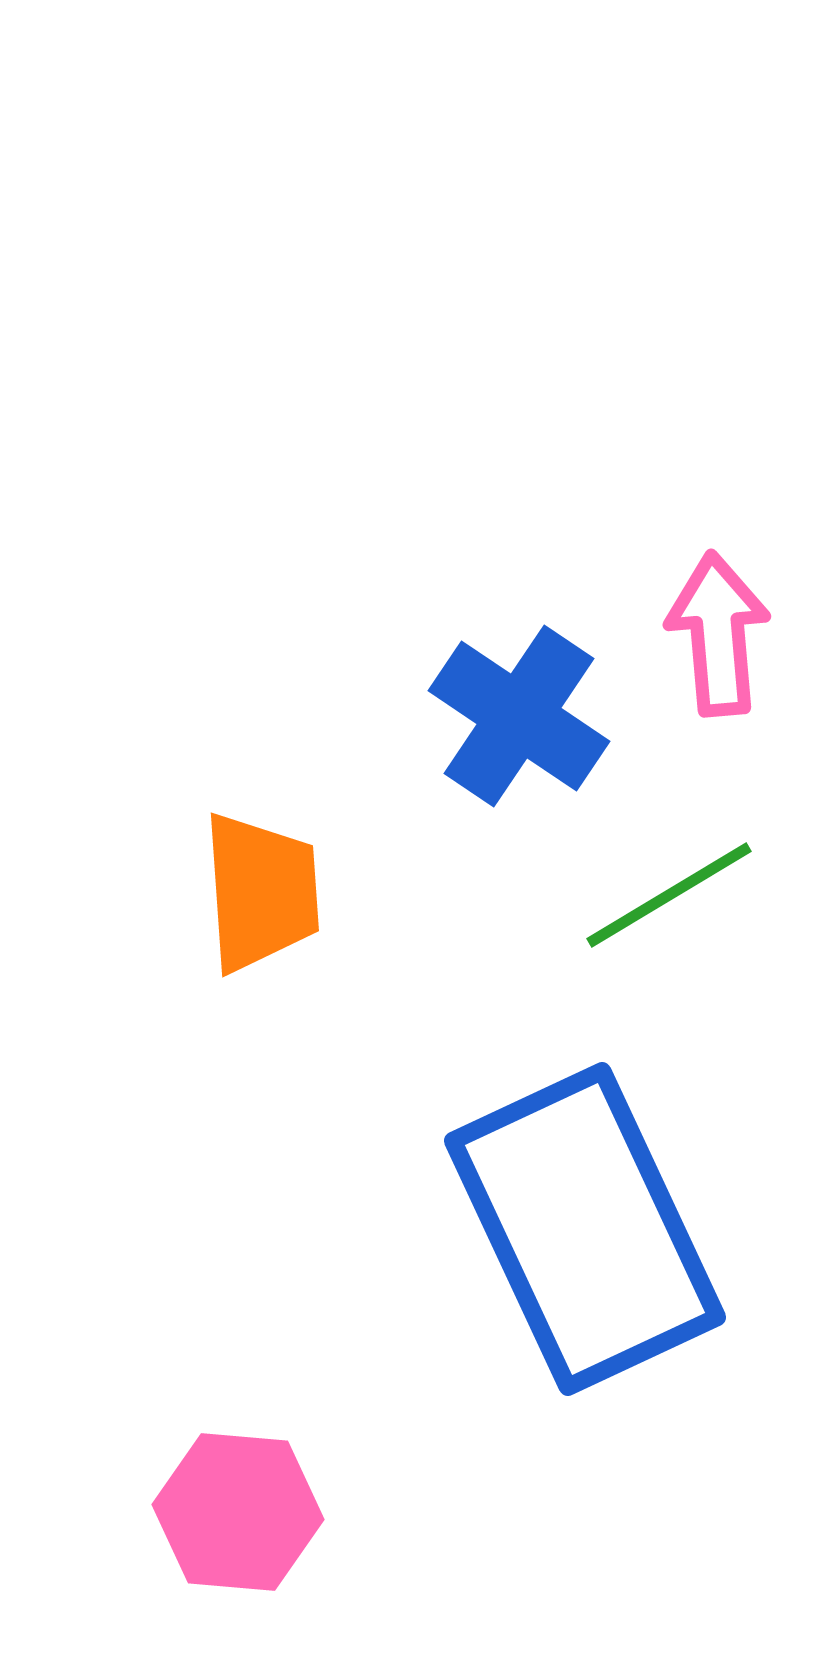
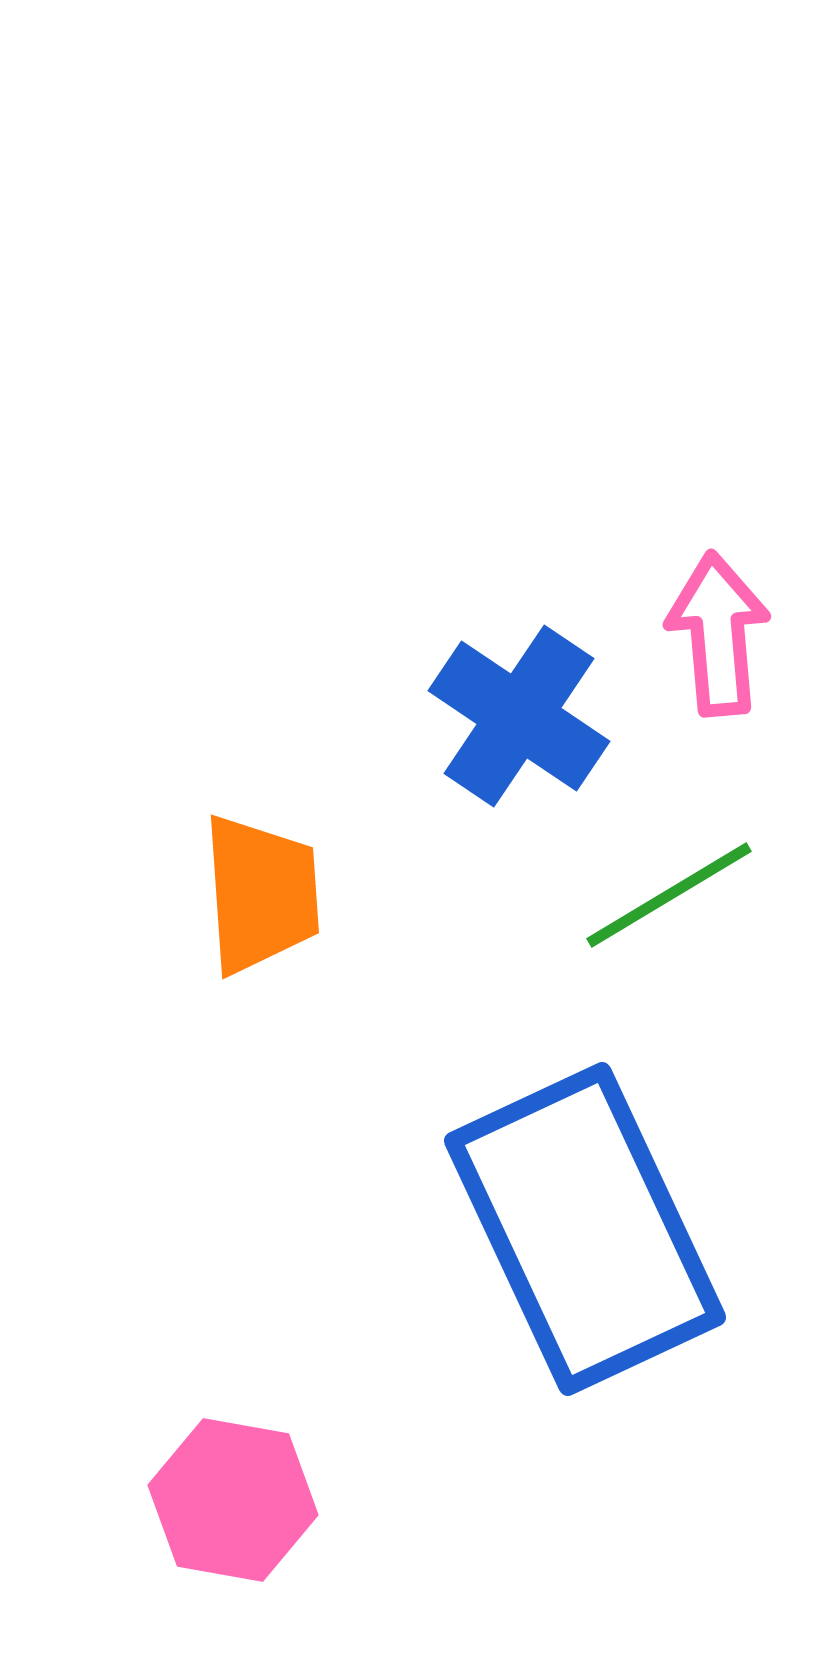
orange trapezoid: moved 2 px down
pink hexagon: moved 5 px left, 12 px up; rotated 5 degrees clockwise
